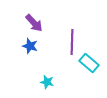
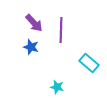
purple line: moved 11 px left, 12 px up
blue star: moved 1 px right, 1 px down
cyan star: moved 10 px right, 5 px down
